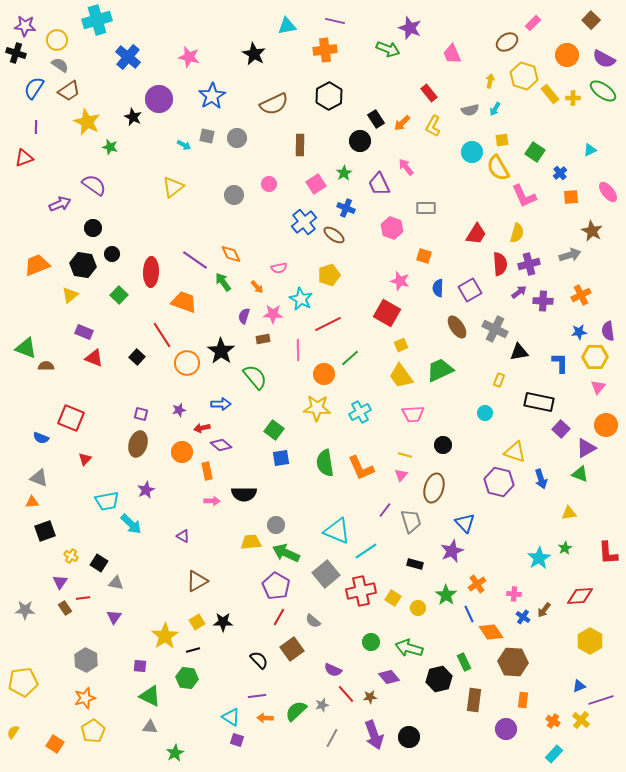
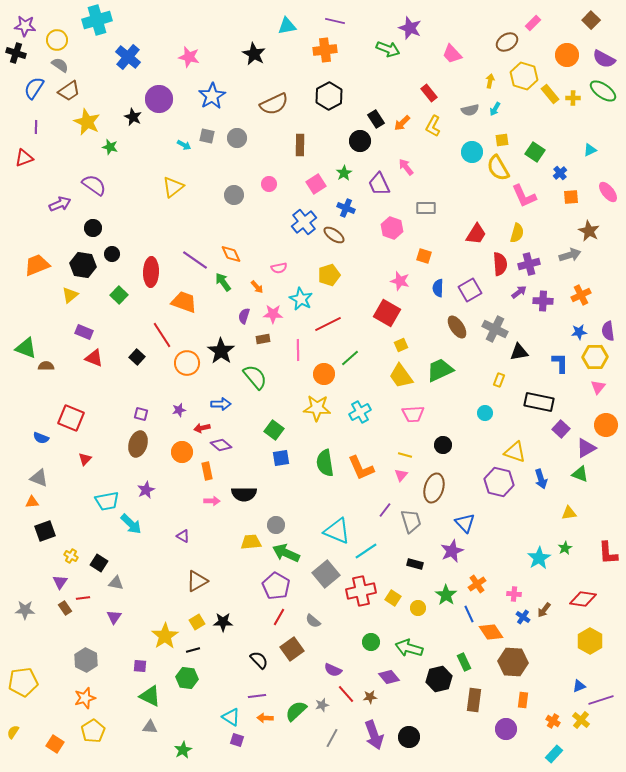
pink trapezoid at (452, 54): rotated 20 degrees counterclockwise
brown star at (592, 231): moved 3 px left
red diamond at (580, 596): moved 3 px right, 3 px down; rotated 12 degrees clockwise
green star at (175, 753): moved 8 px right, 3 px up
